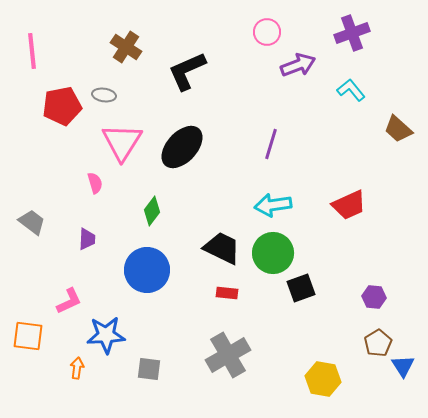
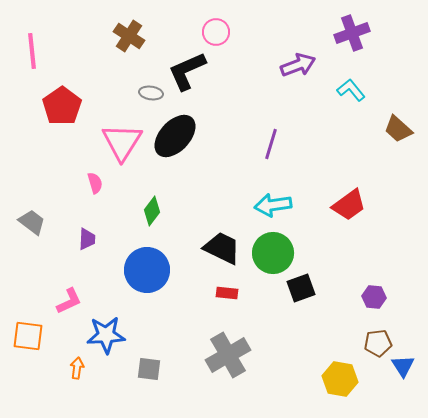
pink circle: moved 51 px left
brown cross: moved 3 px right, 11 px up
gray ellipse: moved 47 px right, 2 px up
red pentagon: rotated 24 degrees counterclockwise
black ellipse: moved 7 px left, 11 px up
red trapezoid: rotated 12 degrees counterclockwise
brown pentagon: rotated 24 degrees clockwise
yellow hexagon: moved 17 px right
